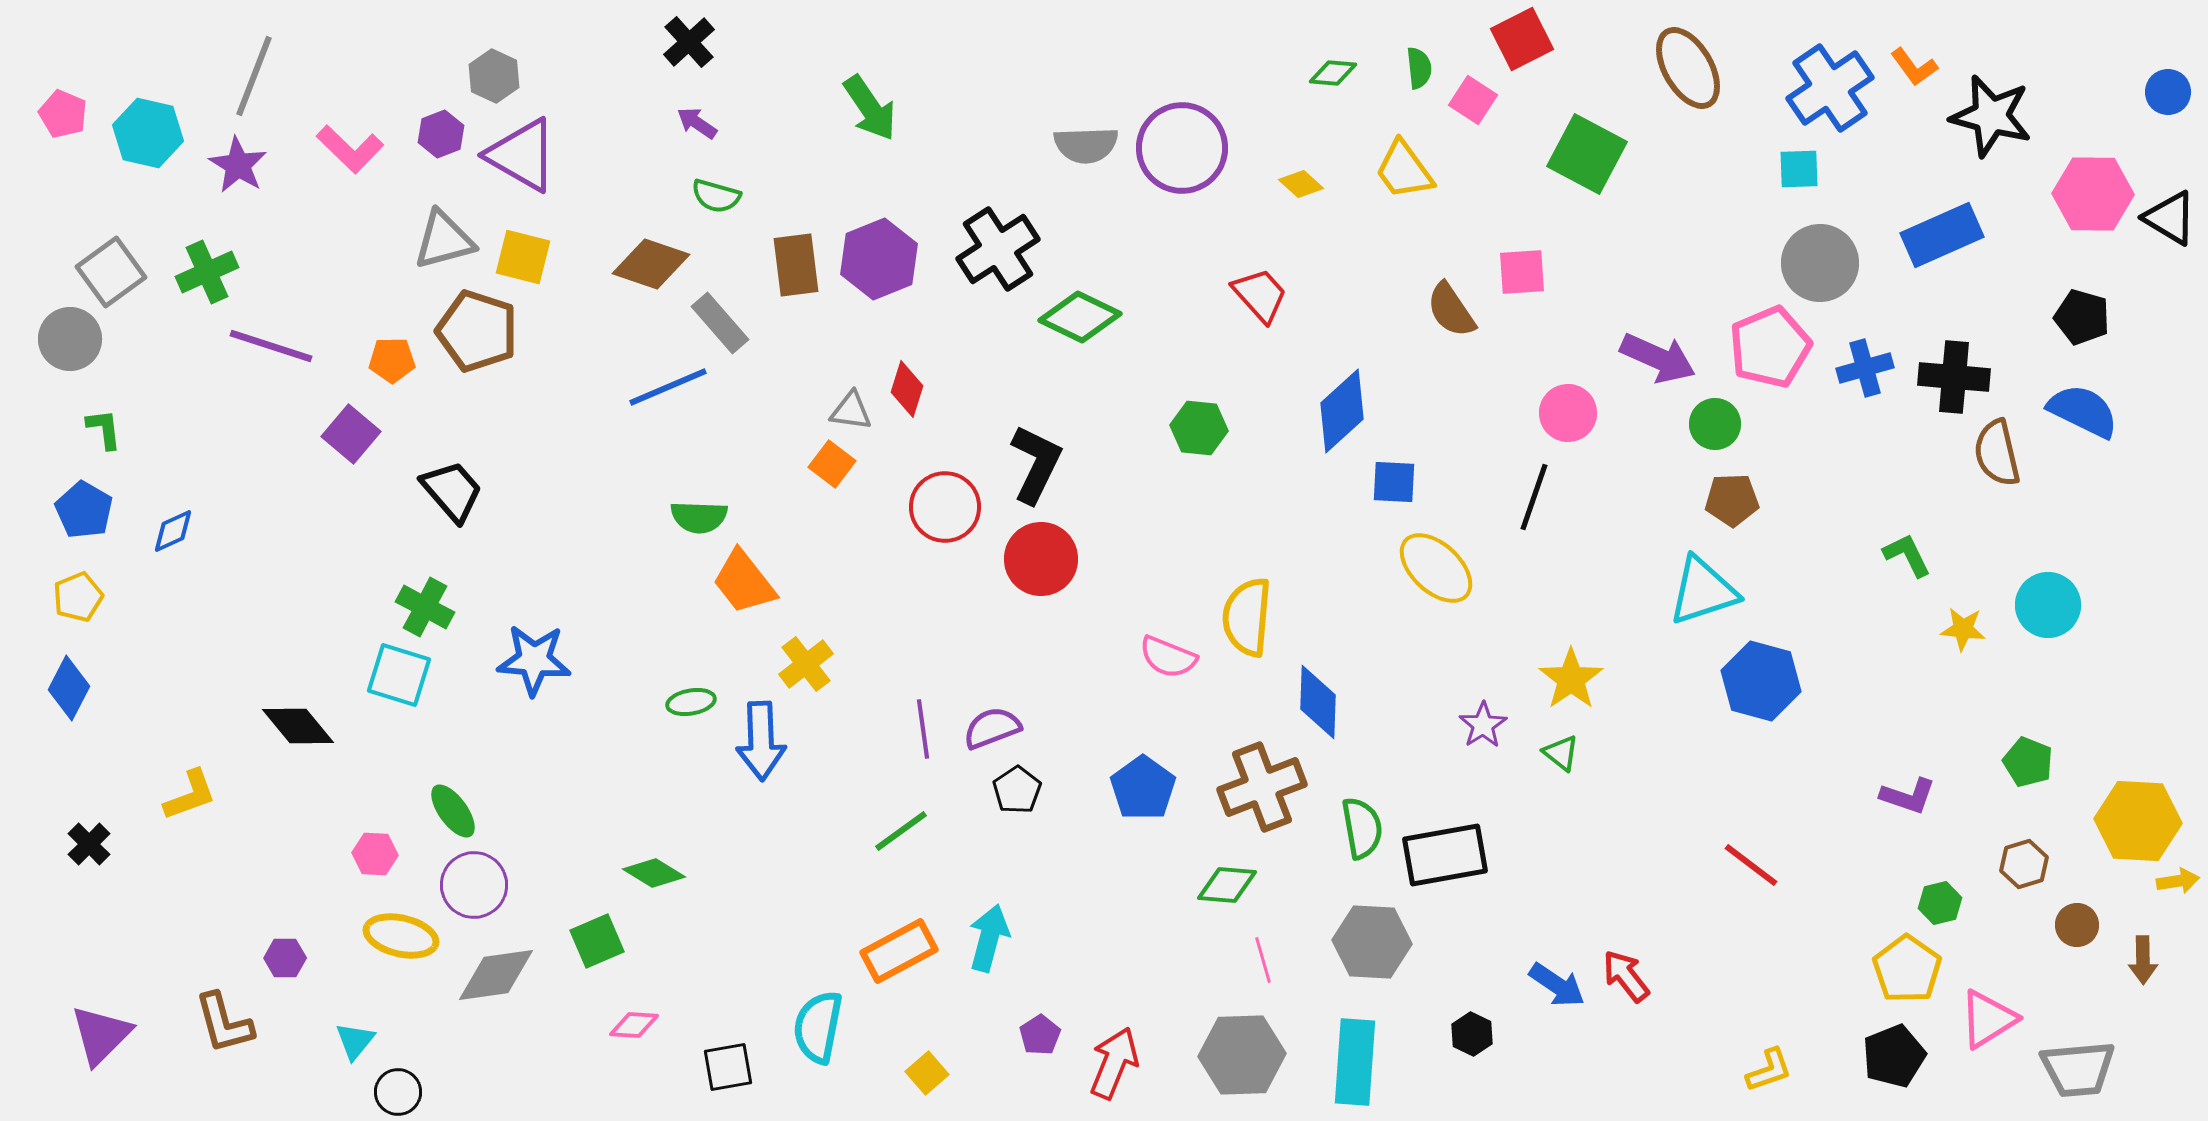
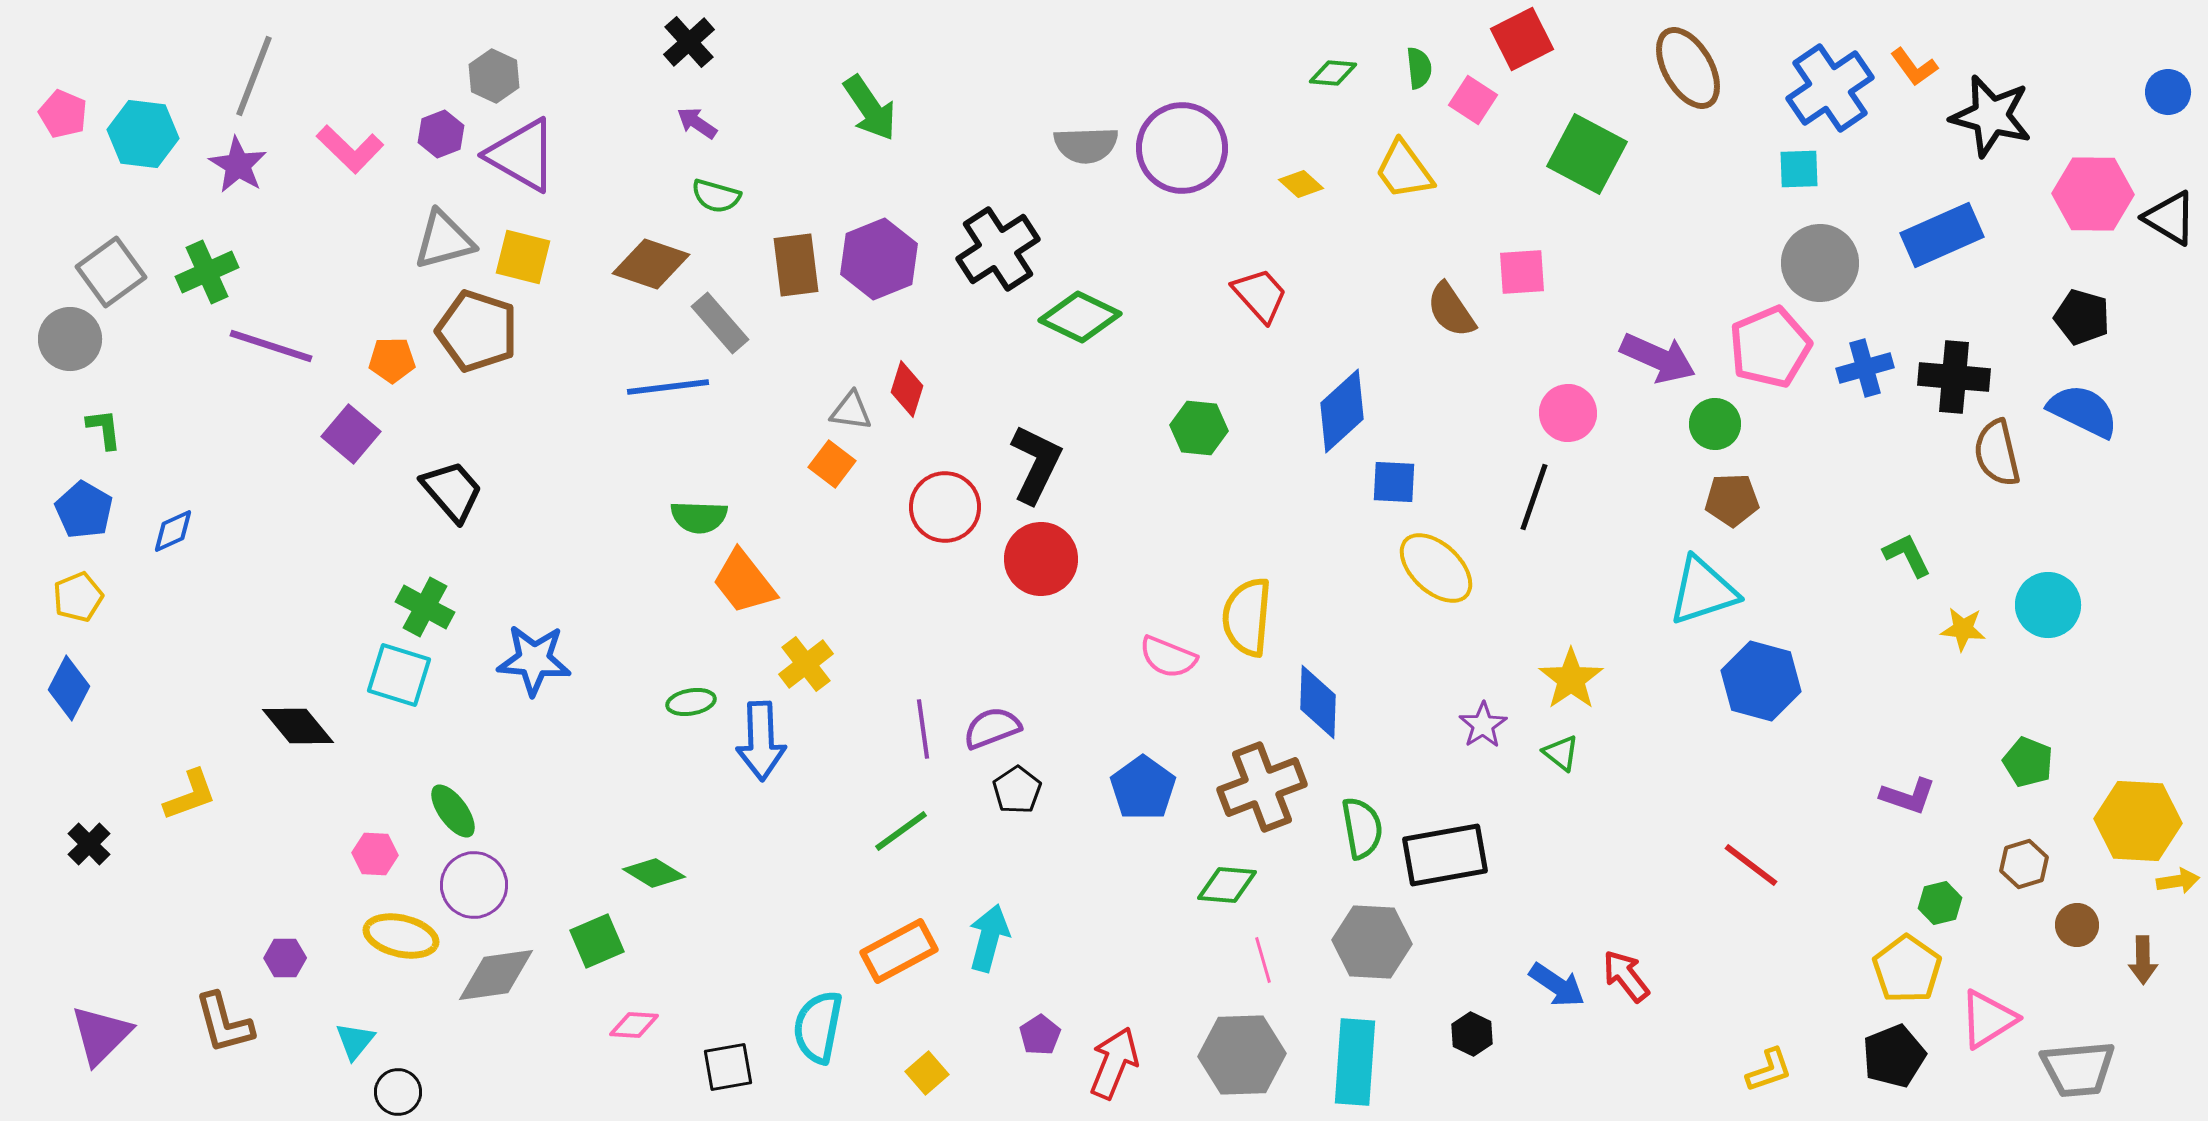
cyan hexagon at (148, 133): moved 5 px left, 1 px down; rotated 6 degrees counterclockwise
blue line at (668, 387): rotated 16 degrees clockwise
